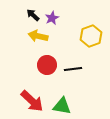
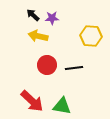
purple star: rotated 24 degrees clockwise
yellow hexagon: rotated 25 degrees clockwise
black line: moved 1 px right, 1 px up
